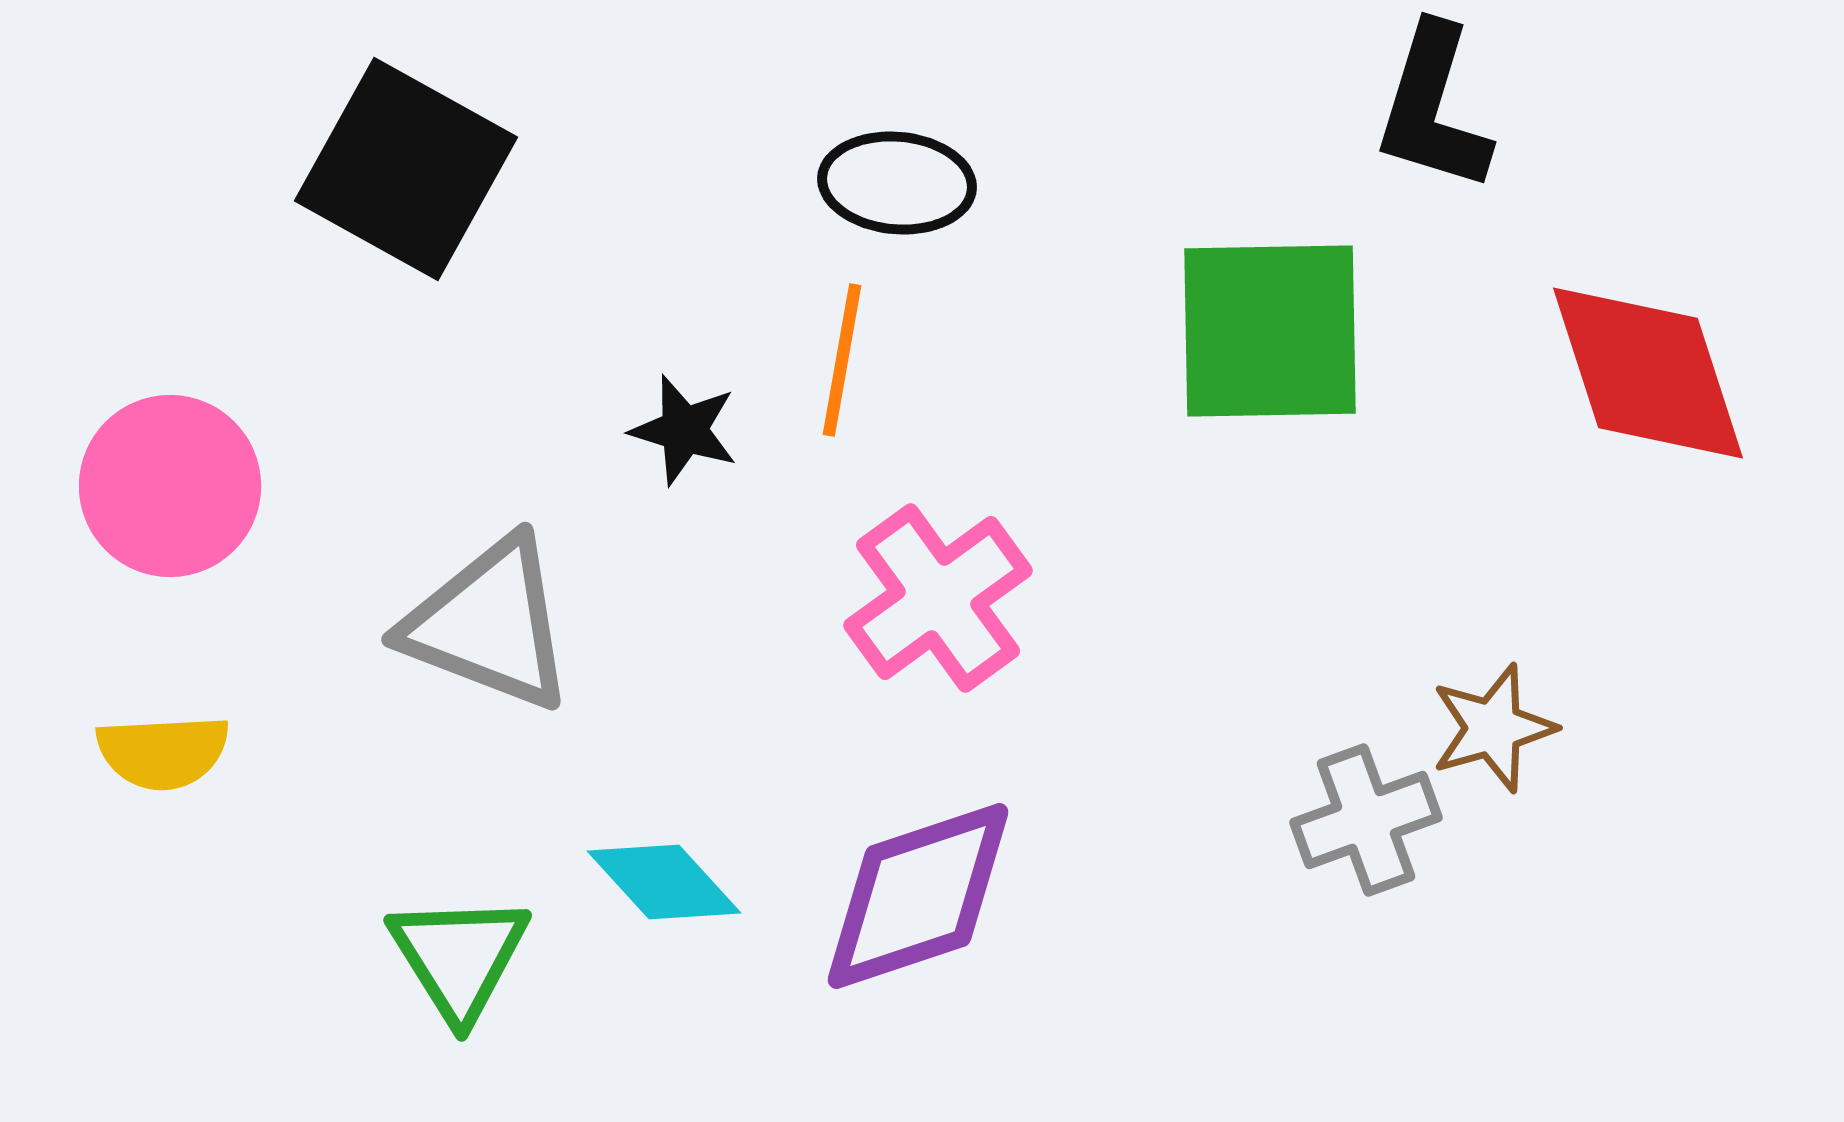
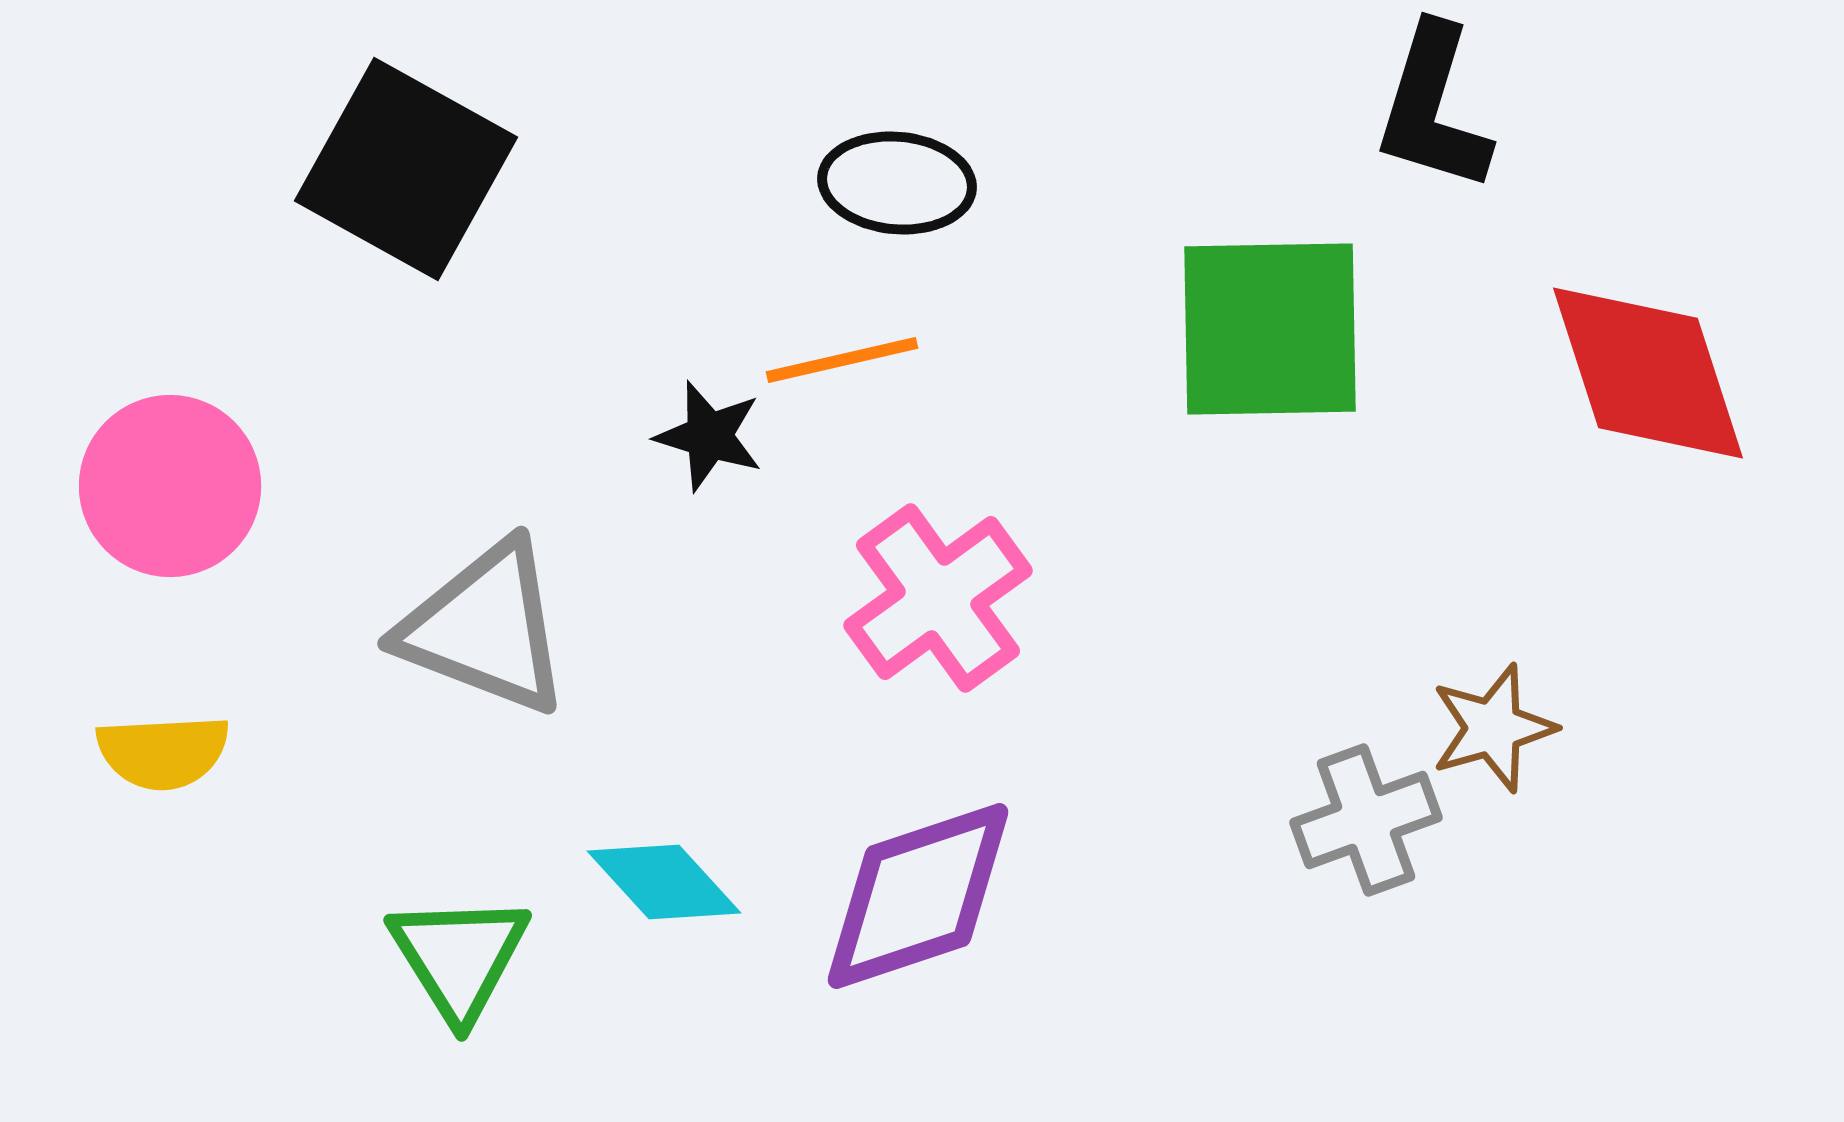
green square: moved 2 px up
orange line: rotated 67 degrees clockwise
black star: moved 25 px right, 6 px down
gray triangle: moved 4 px left, 4 px down
